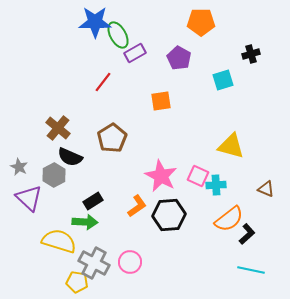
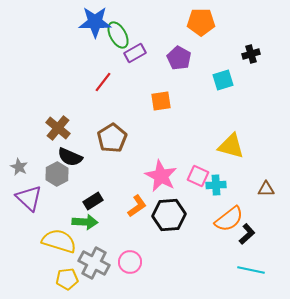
gray hexagon: moved 3 px right, 1 px up
brown triangle: rotated 24 degrees counterclockwise
yellow pentagon: moved 10 px left, 3 px up; rotated 15 degrees counterclockwise
